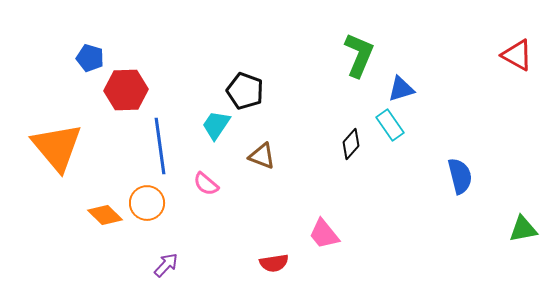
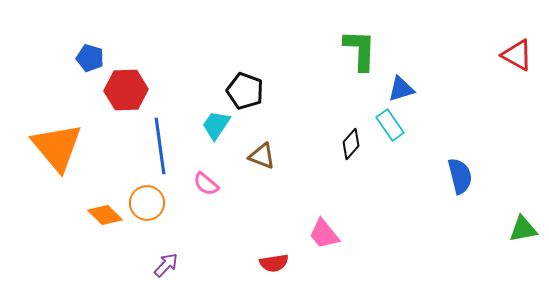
green L-shape: moved 1 px right, 5 px up; rotated 21 degrees counterclockwise
